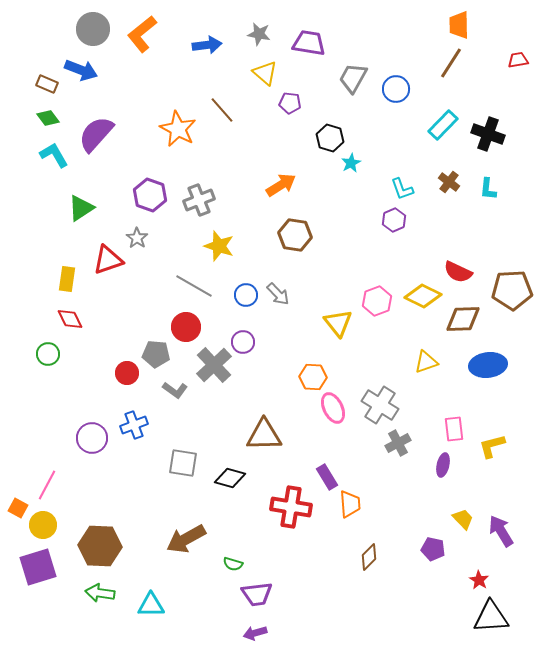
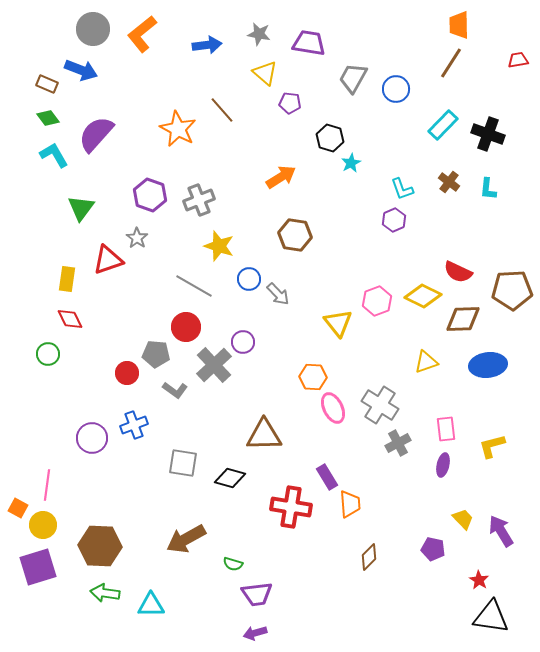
orange arrow at (281, 185): moved 8 px up
green triangle at (81, 208): rotated 20 degrees counterclockwise
blue circle at (246, 295): moved 3 px right, 16 px up
pink rectangle at (454, 429): moved 8 px left
pink line at (47, 485): rotated 20 degrees counterclockwise
green arrow at (100, 593): moved 5 px right
black triangle at (491, 617): rotated 12 degrees clockwise
